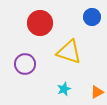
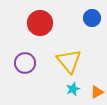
blue circle: moved 1 px down
yellow triangle: moved 9 px down; rotated 32 degrees clockwise
purple circle: moved 1 px up
cyan star: moved 9 px right
